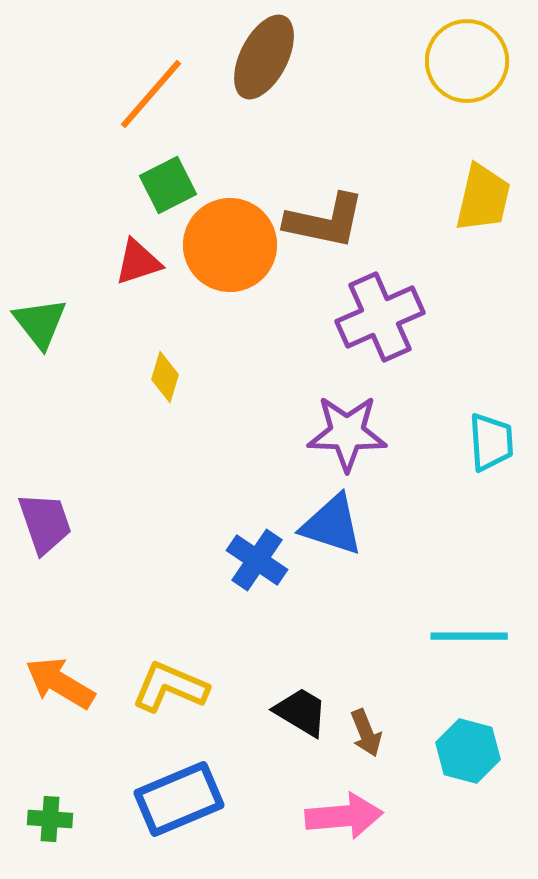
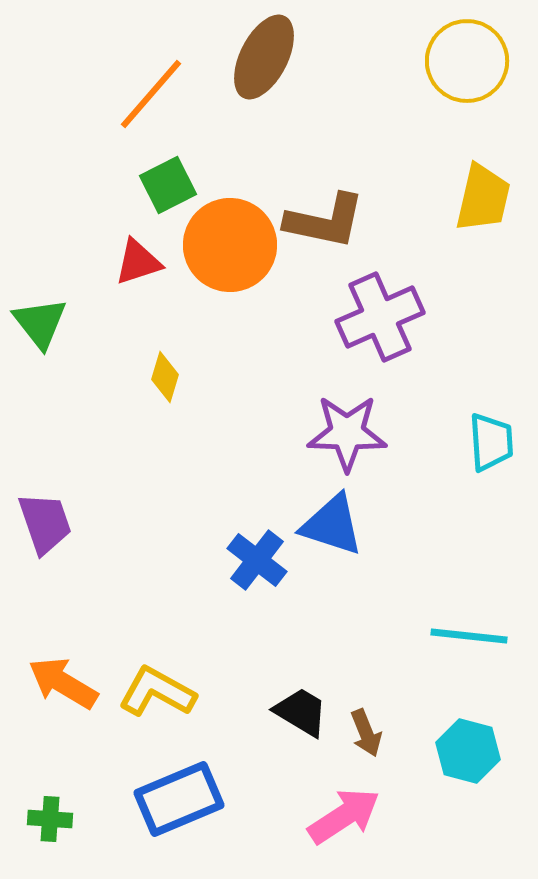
blue cross: rotated 4 degrees clockwise
cyan line: rotated 6 degrees clockwise
orange arrow: moved 3 px right
yellow L-shape: moved 13 px left, 5 px down; rotated 6 degrees clockwise
pink arrow: rotated 28 degrees counterclockwise
